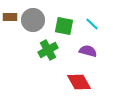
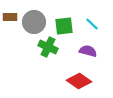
gray circle: moved 1 px right, 2 px down
green square: rotated 18 degrees counterclockwise
green cross: moved 3 px up; rotated 36 degrees counterclockwise
red diamond: moved 1 px up; rotated 25 degrees counterclockwise
